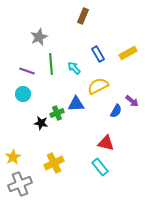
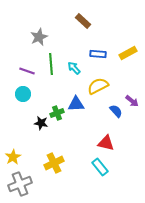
brown rectangle: moved 5 px down; rotated 70 degrees counterclockwise
blue rectangle: rotated 56 degrees counterclockwise
blue semicircle: rotated 72 degrees counterclockwise
